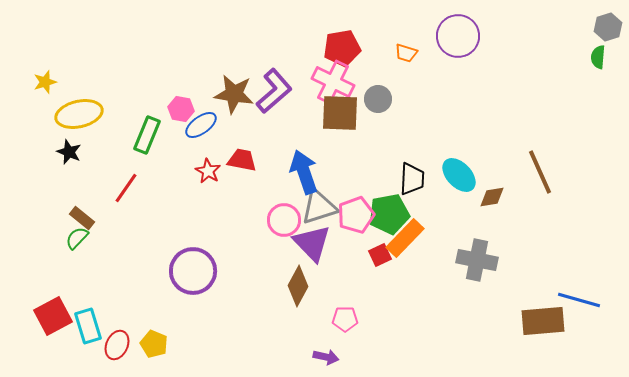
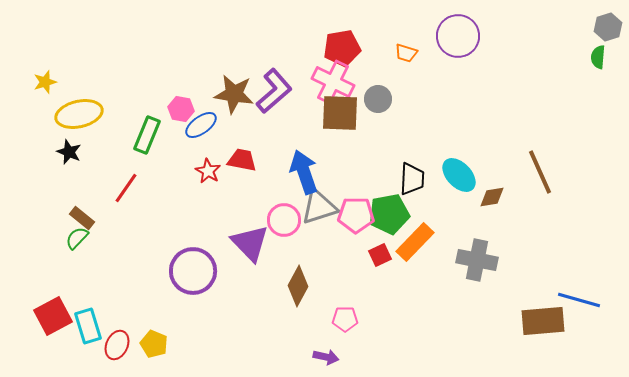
pink pentagon at (356, 215): rotated 21 degrees clockwise
orange rectangle at (405, 238): moved 10 px right, 4 px down
purple triangle at (312, 243): moved 62 px left
